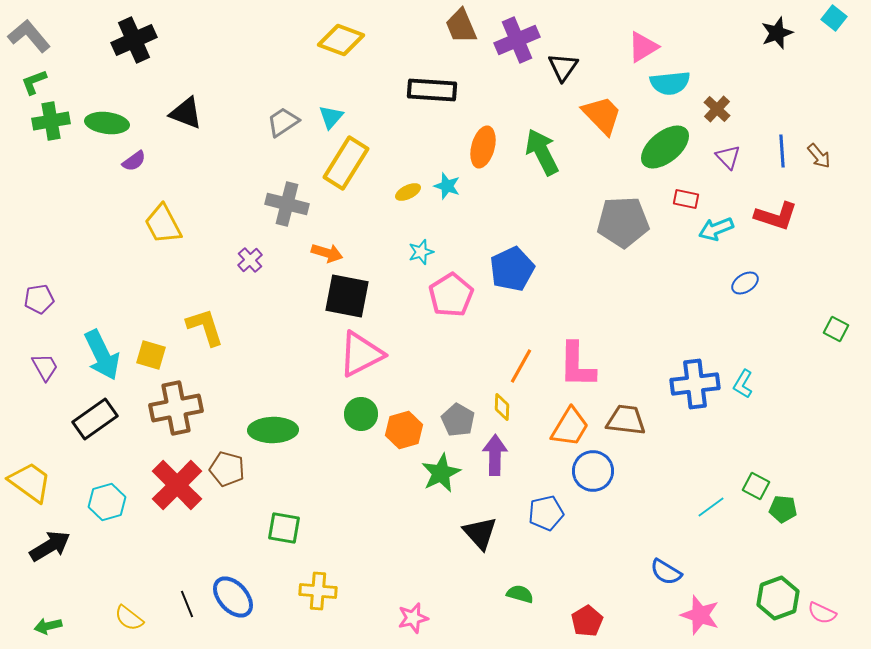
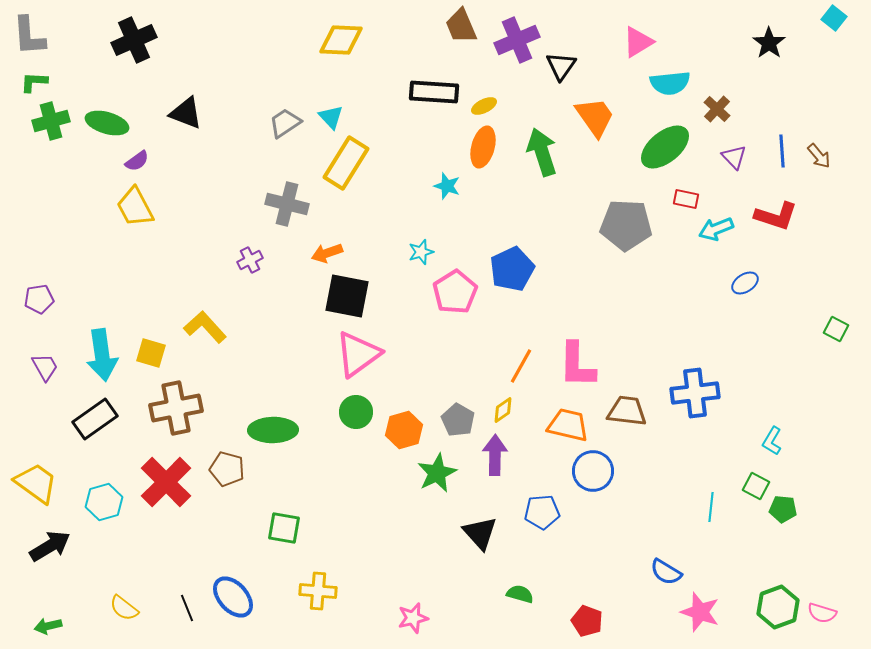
black star at (777, 33): moved 8 px left, 10 px down; rotated 16 degrees counterclockwise
gray L-shape at (29, 36): rotated 144 degrees counterclockwise
yellow diamond at (341, 40): rotated 18 degrees counterclockwise
pink triangle at (643, 47): moved 5 px left, 5 px up
black triangle at (563, 67): moved 2 px left, 1 px up
green L-shape at (34, 82): rotated 24 degrees clockwise
black rectangle at (432, 90): moved 2 px right, 2 px down
orange trapezoid at (602, 115): moved 7 px left, 2 px down; rotated 9 degrees clockwise
cyan triangle at (331, 117): rotated 24 degrees counterclockwise
green cross at (51, 121): rotated 6 degrees counterclockwise
gray trapezoid at (283, 122): moved 2 px right, 1 px down
green ellipse at (107, 123): rotated 9 degrees clockwise
green arrow at (542, 152): rotated 9 degrees clockwise
purple triangle at (728, 157): moved 6 px right
purple semicircle at (134, 161): moved 3 px right
yellow ellipse at (408, 192): moved 76 px right, 86 px up
gray pentagon at (623, 222): moved 3 px right, 3 px down; rotated 6 degrees clockwise
yellow trapezoid at (163, 224): moved 28 px left, 17 px up
orange arrow at (327, 253): rotated 144 degrees clockwise
purple cross at (250, 260): rotated 15 degrees clockwise
pink pentagon at (451, 295): moved 4 px right, 3 px up
yellow L-shape at (205, 327): rotated 24 degrees counterclockwise
pink triangle at (361, 354): moved 3 px left; rotated 9 degrees counterclockwise
cyan arrow at (102, 355): rotated 18 degrees clockwise
yellow square at (151, 355): moved 2 px up
blue cross at (695, 384): moved 9 px down
cyan L-shape at (743, 384): moved 29 px right, 57 px down
yellow diamond at (502, 407): moved 1 px right, 3 px down; rotated 52 degrees clockwise
green circle at (361, 414): moved 5 px left, 2 px up
brown trapezoid at (626, 420): moved 1 px right, 9 px up
orange trapezoid at (570, 427): moved 2 px left, 2 px up; rotated 108 degrees counterclockwise
green star at (441, 473): moved 4 px left
yellow trapezoid at (30, 482): moved 6 px right, 1 px down
red cross at (177, 485): moved 11 px left, 3 px up
cyan hexagon at (107, 502): moved 3 px left
cyan line at (711, 507): rotated 48 degrees counterclockwise
blue pentagon at (546, 513): moved 4 px left, 1 px up; rotated 8 degrees clockwise
green hexagon at (778, 598): moved 9 px down
black line at (187, 604): moved 4 px down
pink semicircle at (822, 613): rotated 8 degrees counterclockwise
pink star at (700, 615): moved 3 px up
yellow semicircle at (129, 618): moved 5 px left, 10 px up
red pentagon at (587, 621): rotated 20 degrees counterclockwise
